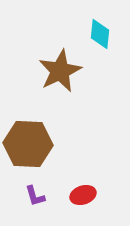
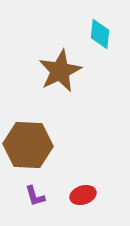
brown hexagon: moved 1 px down
